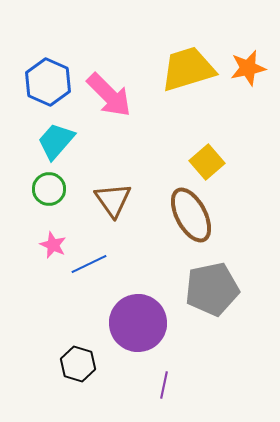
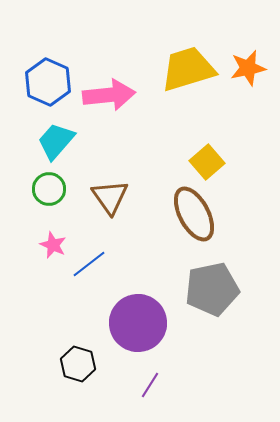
pink arrow: rotated 51 degrees counterclockwise
brown triangle: moved 3 px left, 3 px up
brown ellipse: moved 3 px right, 1 px up
blue line: rotated 12 degrees counterclockwise
purple line: moved 14 px left; rotated 20 degrees clockwise
